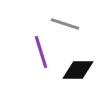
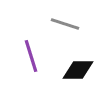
purple line: moved 10 px left, 4 px down
